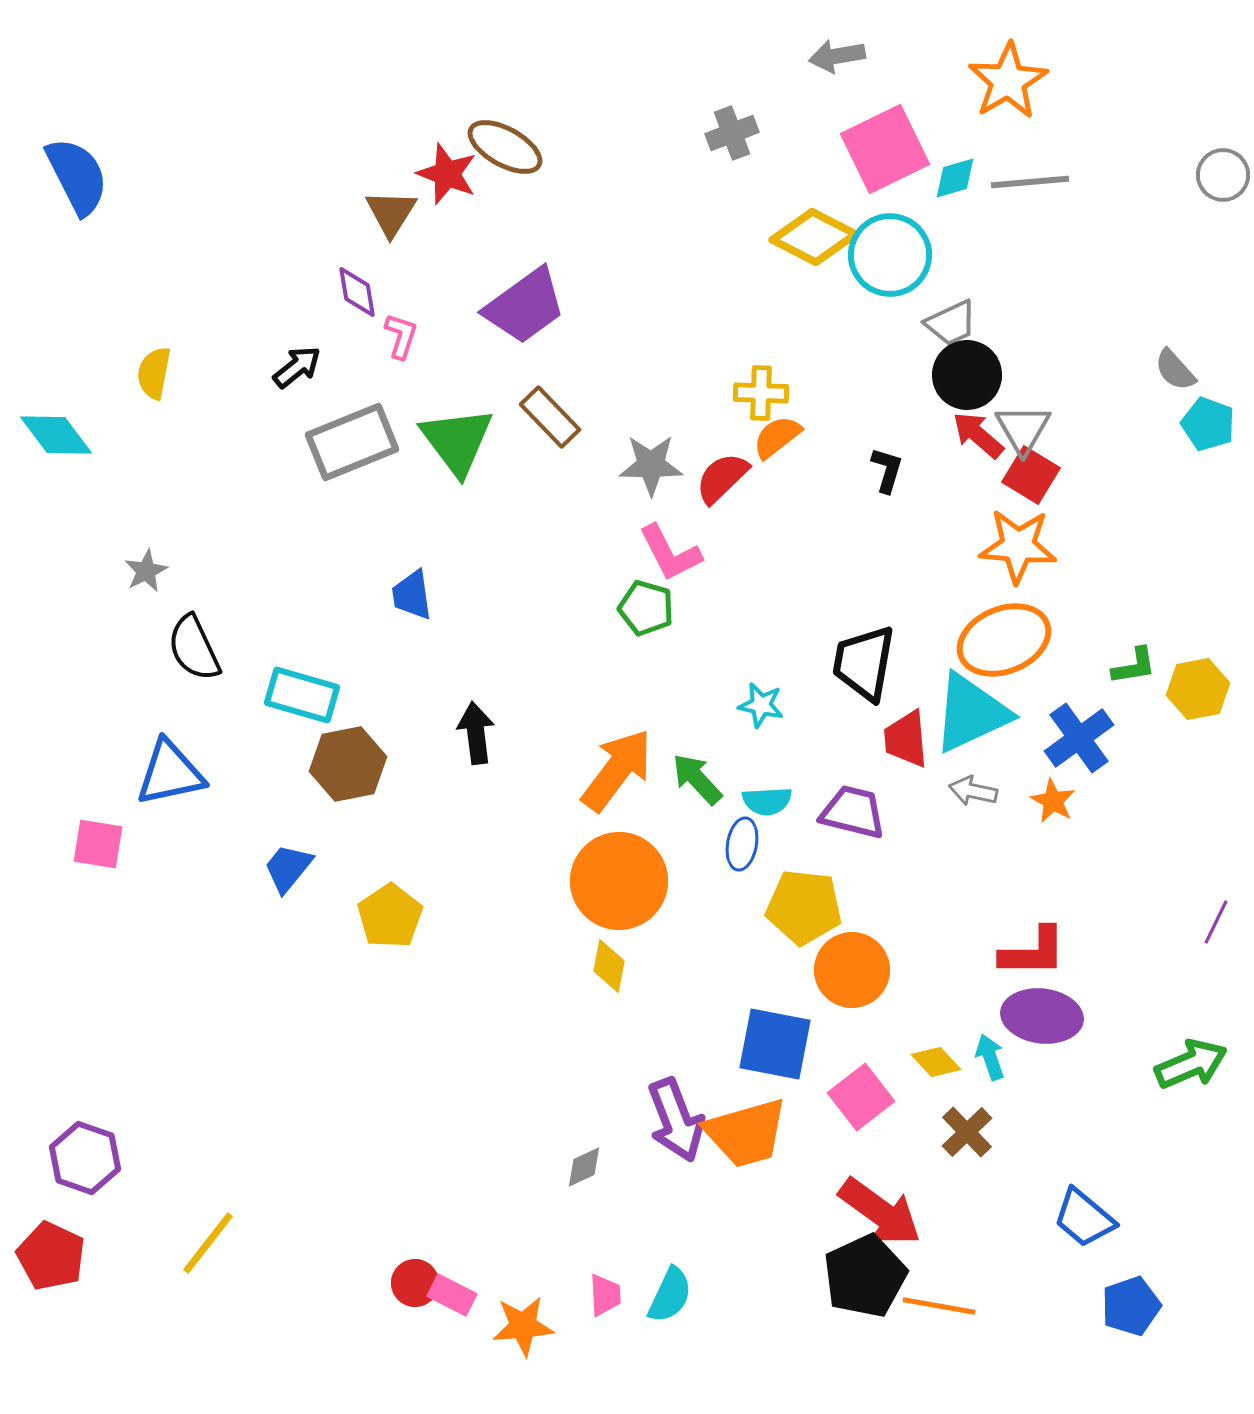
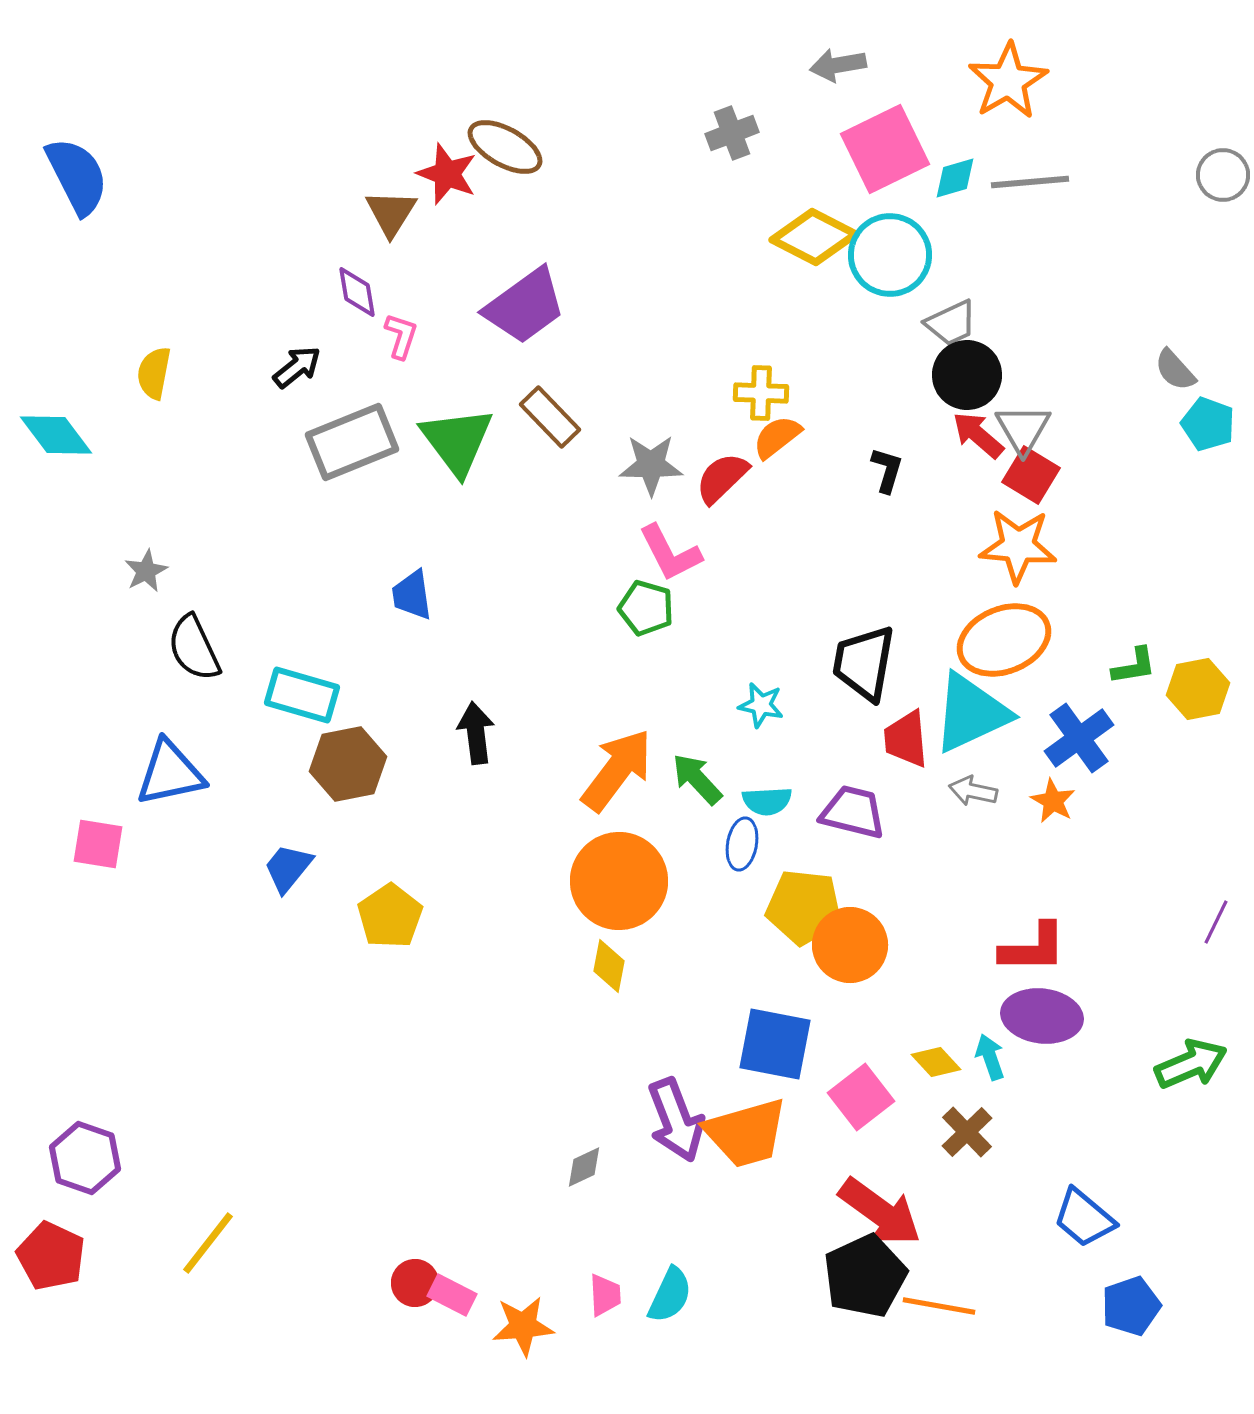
gray arrow at (837, 56): moved 1 px right, 9 px down
red L-shape at (1033, 952): moved 4 px up
orange circle at (852, 970): moved 2 px left, 25 px up
